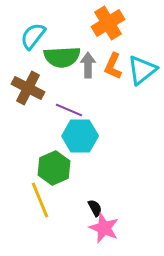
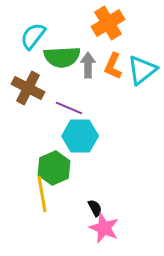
purple line: moved 2 px up
yellow line: moved 2 px right, 6 px up; rotated 12 degrees clockwise
